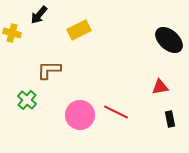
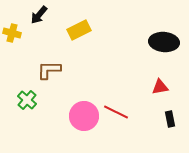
black ellipse: moved 5 px left, 2 px down; rotated 36 degrees counterclockwise
pink circle: moved 4 px right, 1 px down
